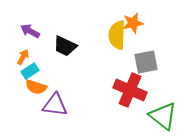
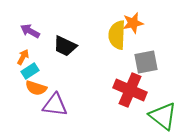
orange semicircle: moved 1 px down
